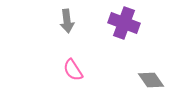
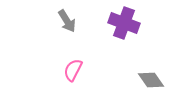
gray arrow: rotated 25 degrees counterclockwise
pink semicircle: rotated 60 degrees clockwise
